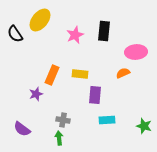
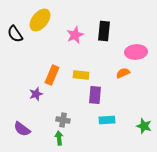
yellow rectangle: moved 1 px right, 1 px down
